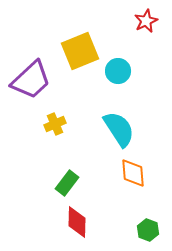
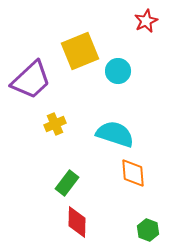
cyan semicircle: moved 4 px left, 5 px down; rotated 39 degrees counterclockwise
